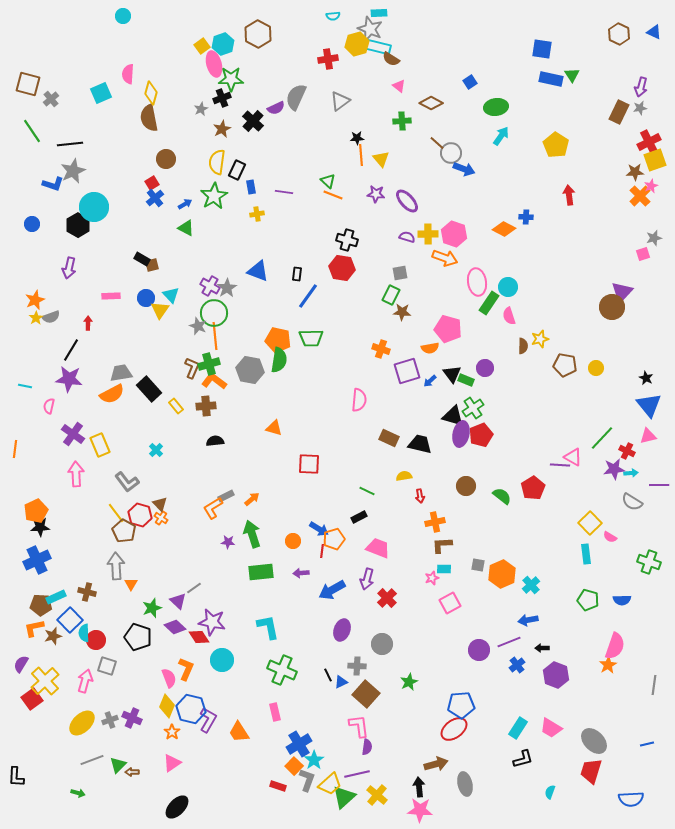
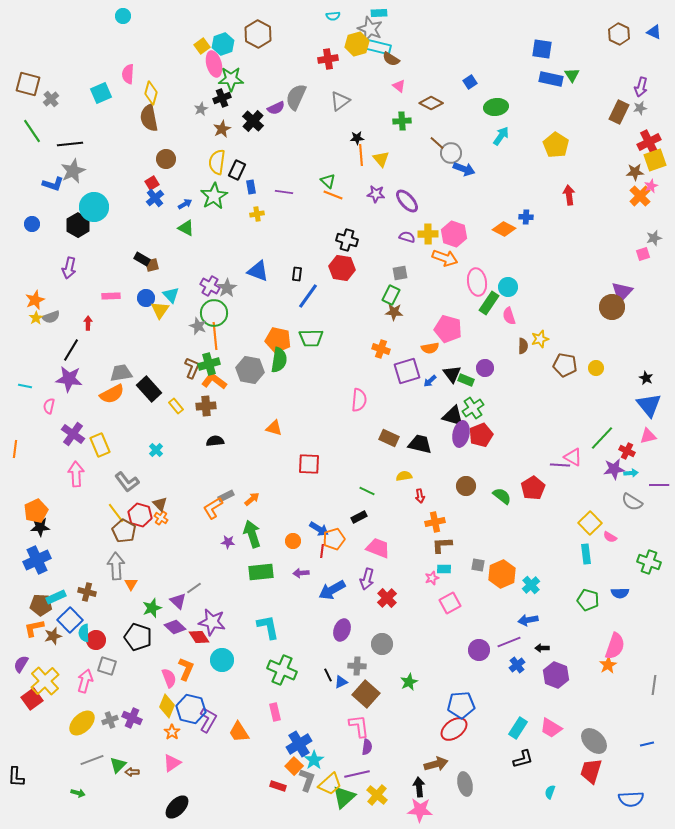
brown star at (402, 312): moved 8 px left
blue semicircle at (622, 600): moved 2 px left, 7 px up
